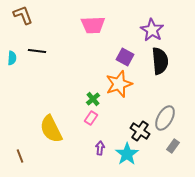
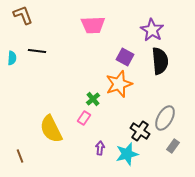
pink rectangle: moved 7 px left
cyan star: rotated 20 degrees clockwise
